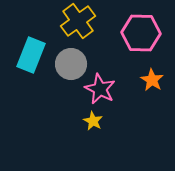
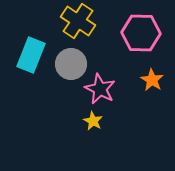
yellow cross: rotated 20 degrees counterclockwise
